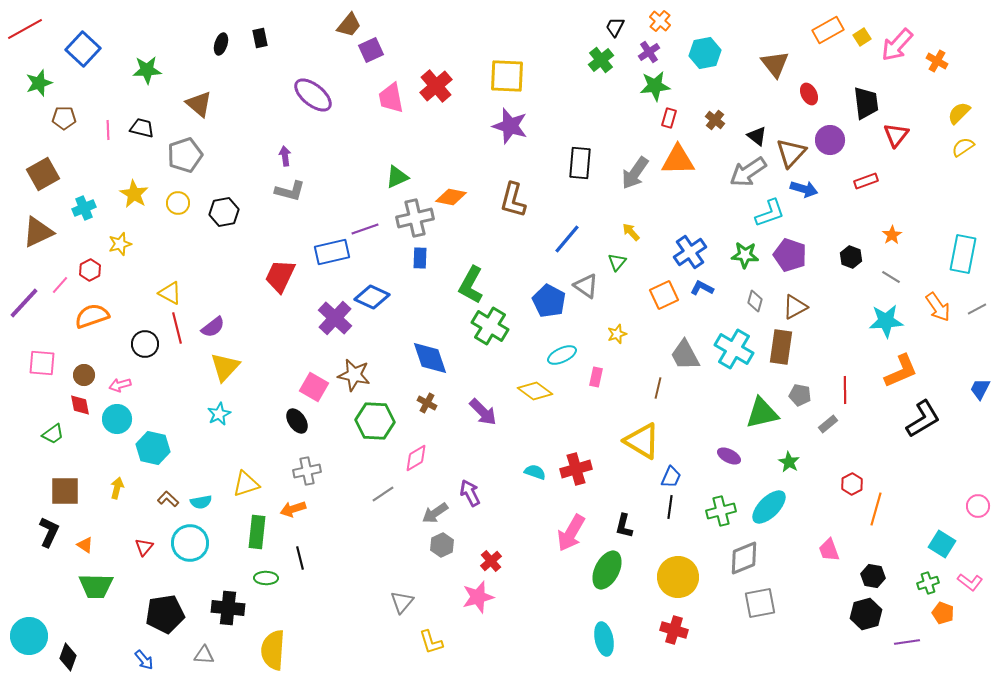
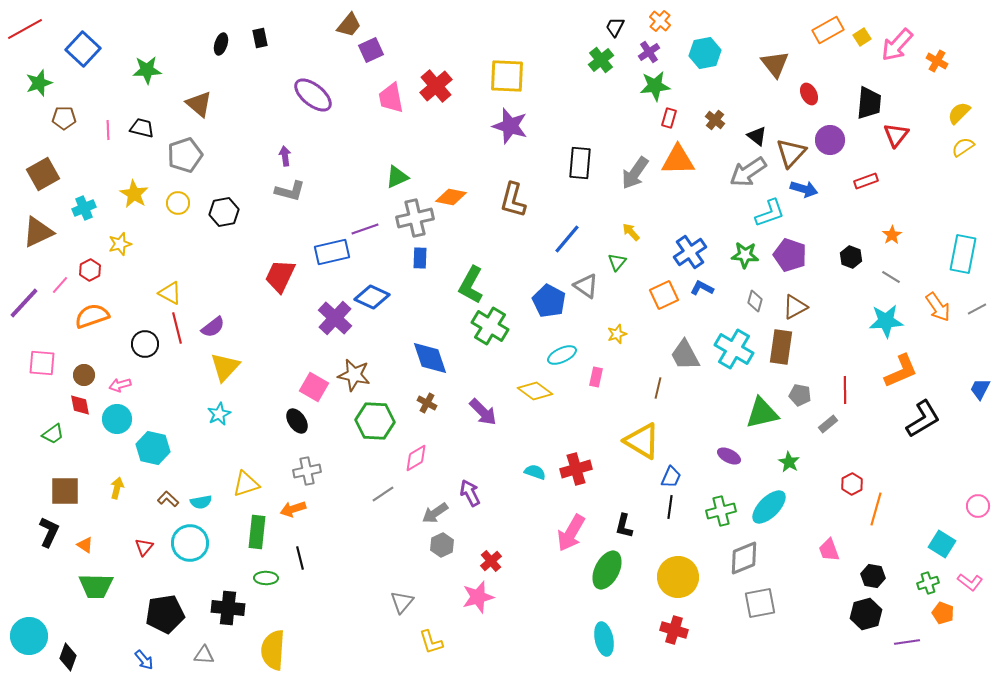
black trapezoid at (866, 103): moved 3 px right; rotated 12 degrees clockwise
